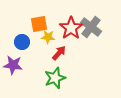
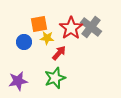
yellow star: moved 1 px left, 1 px down
blue circle: moved 2 px right
purple star: moved 5 px right, 16 px down; rotated 18 degrees counterclockwise
